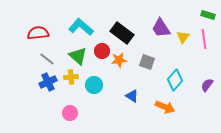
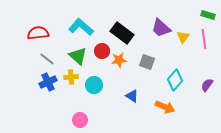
purple trapezoid: rotated 15 degrees counterclockwise
pink circle: moved 10 px right, 7 px down
